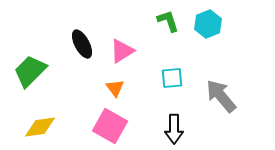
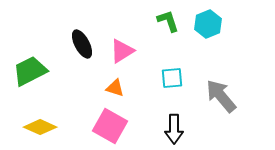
green trapezoid: rotated 18 degrees clockwise
orange triangle: rotated 36 degrees counterclockwise
yellow diamond: rotated 32 degrees clockwise
